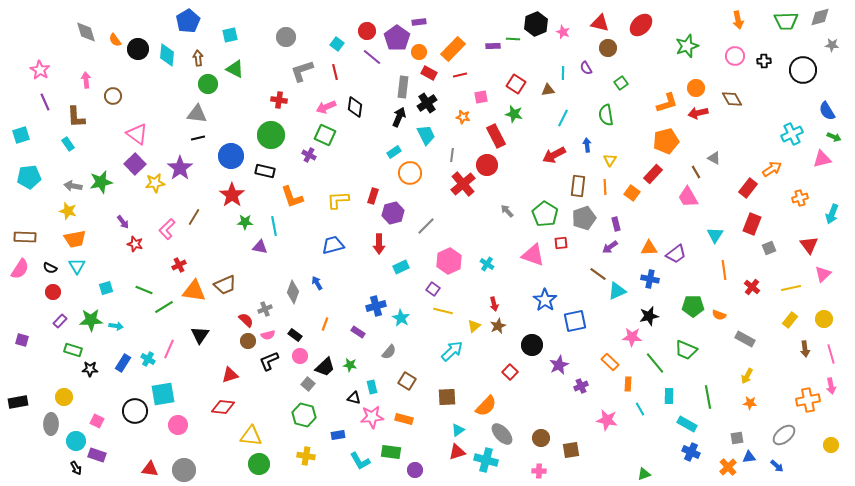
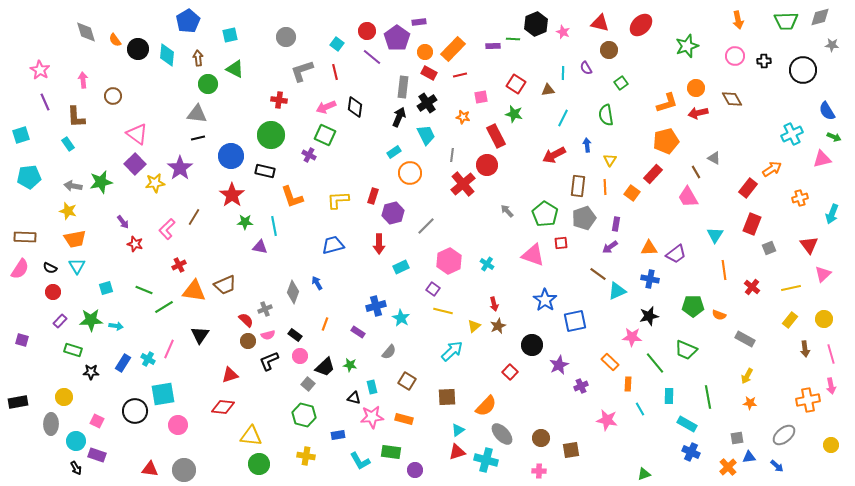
brown circle at (608, 48): moved 1 px right, 2 px down
orange circle at (419, 52): moved 6 px right
pink arrow at (86, 80): moved 3 px left
purple rectangle at (616, 224): rotated 24 degrees clockwise
black star at (90, 369): moved 1 px right, 3 px down
